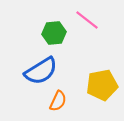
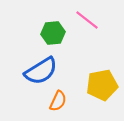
green hexagon: moved 1 px left
